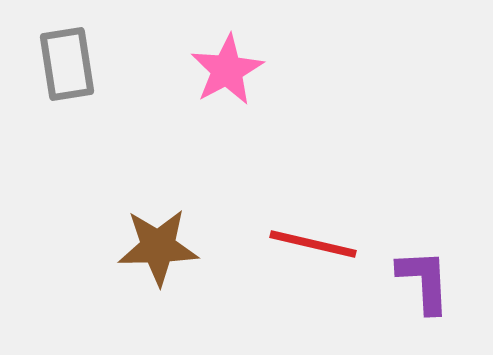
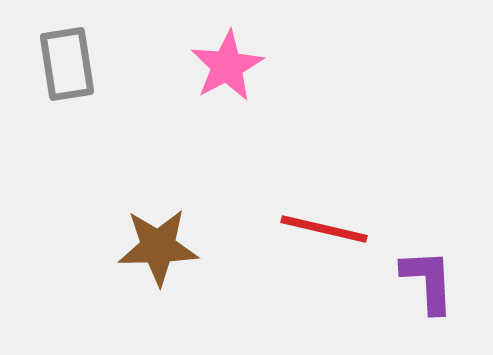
pink star: moved 4 px up
red line: moved 11 px right, 15 px up
purple L-shape: moved 4 px right
